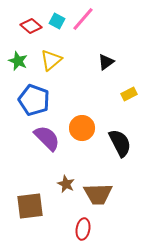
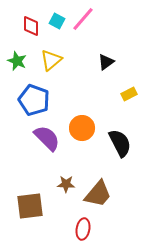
red diamond: rotated 50 degrees clockwise
green star: moved 1 px left
brown star: rotated 24 degrees counterclockwise
brown trapezoid: rotated 48 degrees counterclockwise
